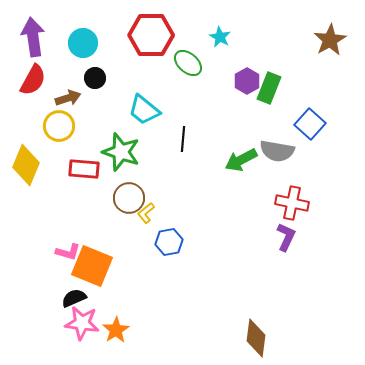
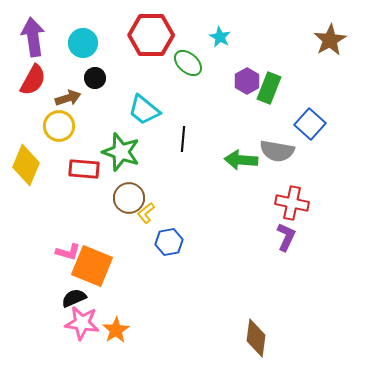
green arrow: rotated 32 degrees clockwise
